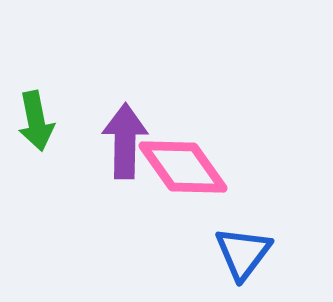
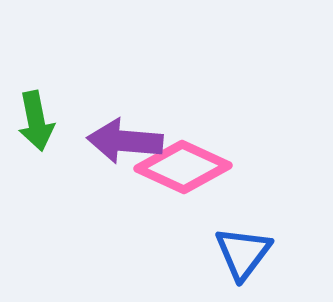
purple arrow: rotated 86 degrees counterclockwise
pink diamond: rotated 30 degrees counterclockwise
